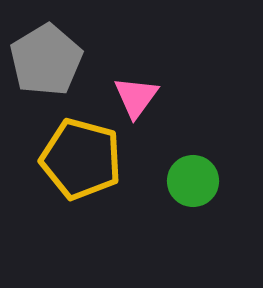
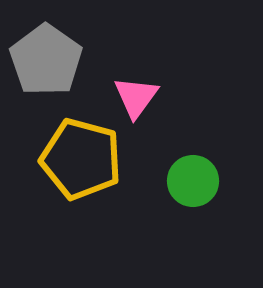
gray pentagon: rotated 6 degrees counterclockwise
